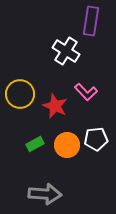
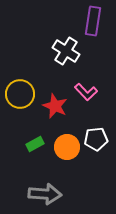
purple rectangle: moved 2 px right
orange circle: moved 2 px down
